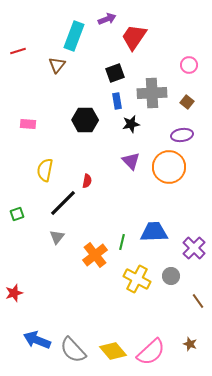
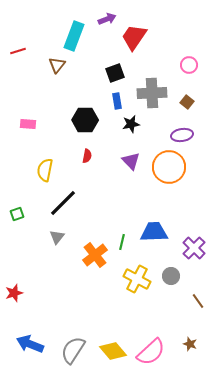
red semicircle: moved 25 px up
blue arrow: moved 7 px left, 4 px down
gray semicircle: rotated 76 degrees clockwise
